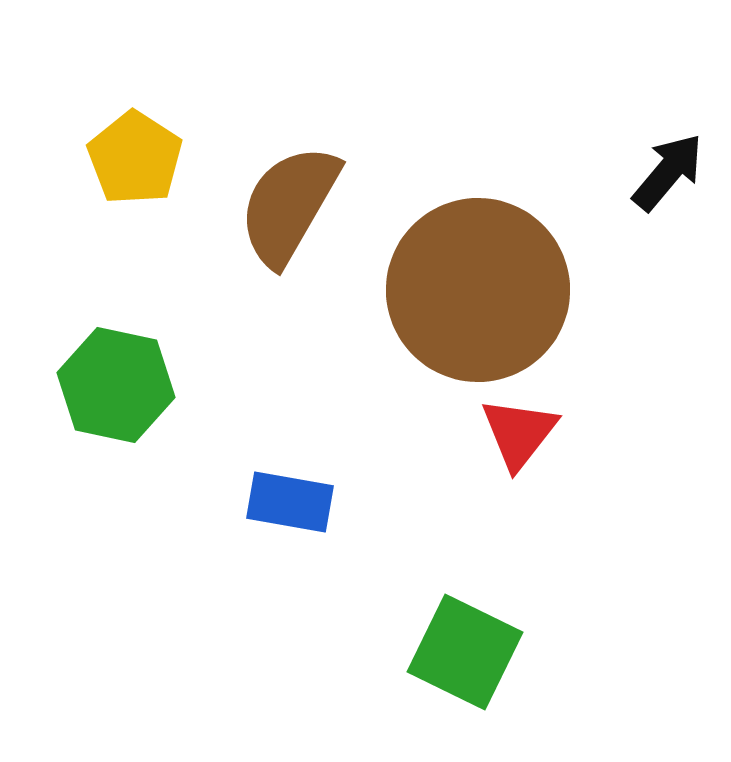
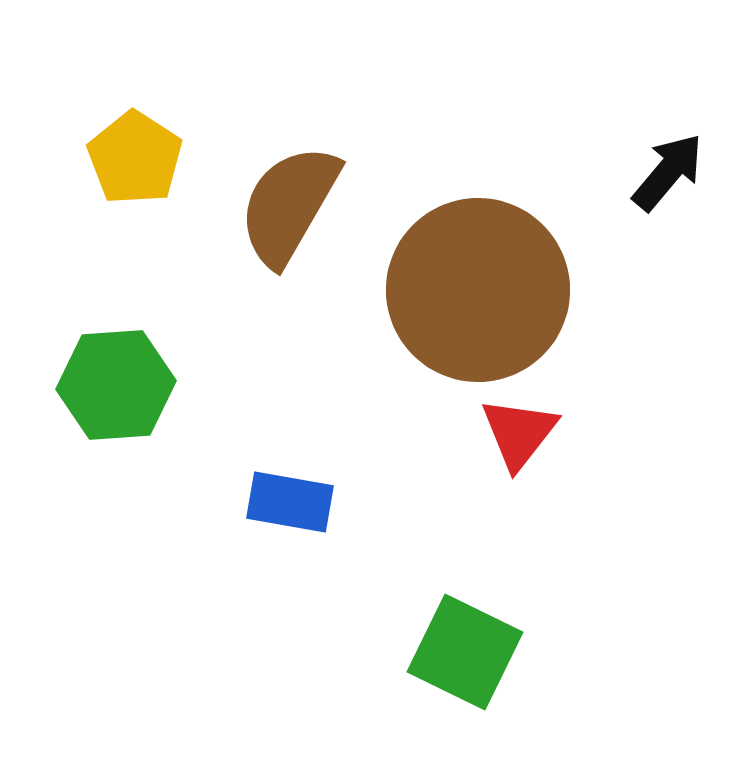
green hexagon: rotated 16 degrees counterclockwise
